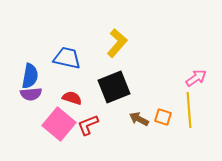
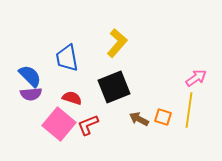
blue trapezoid: rotated 112 degrees counterclockwise
blue semicircle: rotated 55 degrees counterclockwise
yellow line: rotated 12 degrees clockwise
